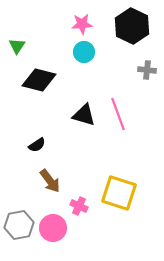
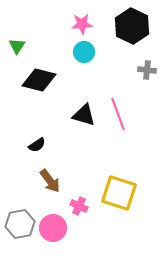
gray hexagon: moved 1 px right, 1 px up
